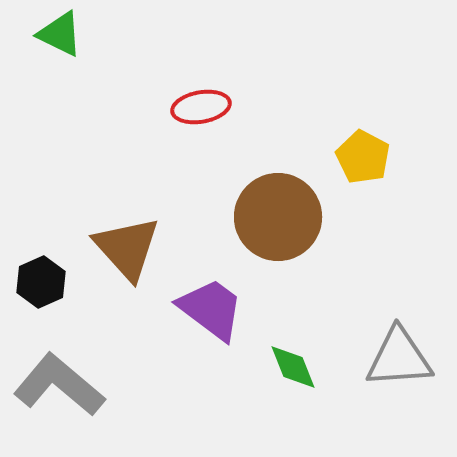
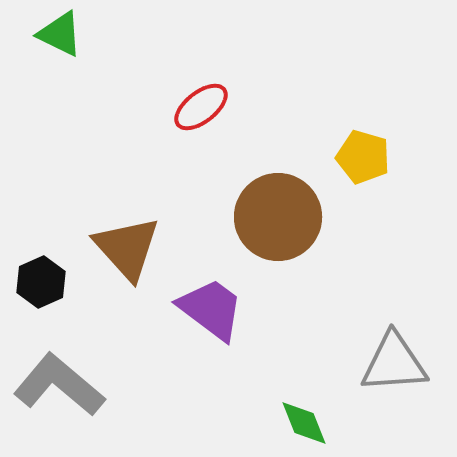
red ellipse: rotated 28 degrees counterclockwise
yellow pentagon: rotated 12 degrees counterclockwise
gray triangle: moved 5 px left, 5 px down
green diamond: moved 11 px right, 56 px down
